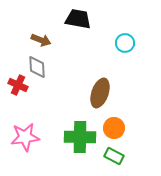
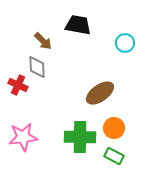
black trapezoid: moved 6 px down
brown arrow: moved 2 px right, 1 px down; rotated 24 degrees clockwise
brown ellipse: rotated 36 degrees clockwise
pink star: moved 2 px left
